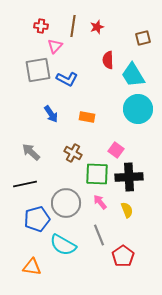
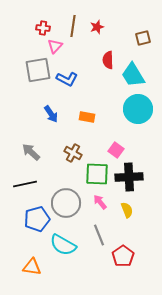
red cross: moved 2 px right, 2 px down
